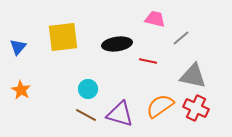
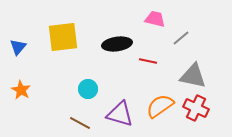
brown line: moved 6 px left, 8 px down
